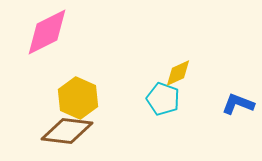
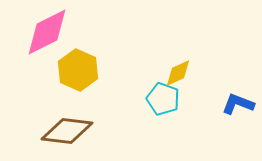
yellow hexagon: moved 28 px up
